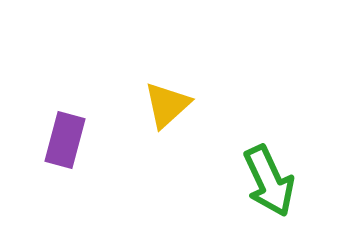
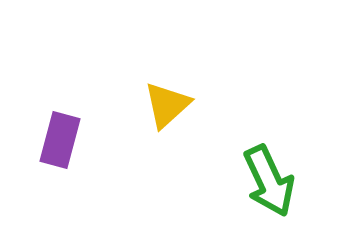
purple rectangle: moved 5 px left
